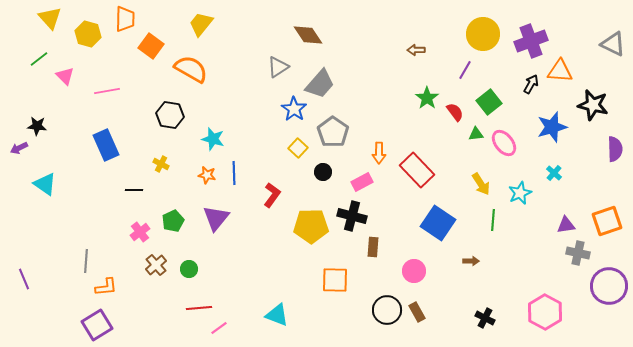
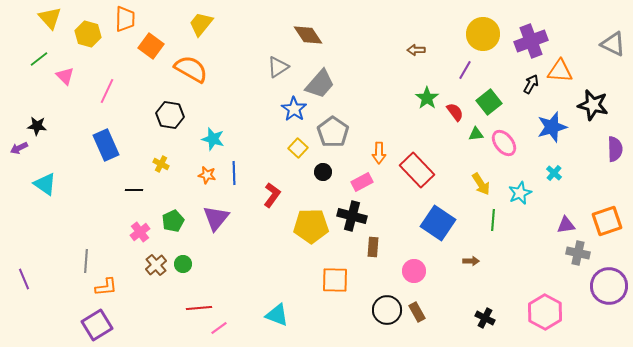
pink line at (107, 91): rotated 55 degrees counterclockwise
green circle at (189, 269): moved 6 px left, 5 px up
